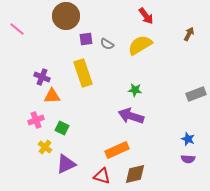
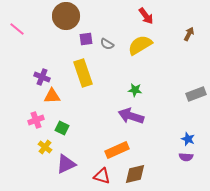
purple semicircle: moved 2 px left, 2 px up
